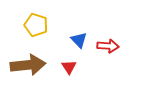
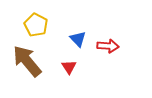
yellow pentagon: rotated 10 degrees clockwise
blue triangle: moved 1 px left, 1 px up
brown arrow: moved 1 px left, 4 px up; rotated 124 degrees counterclockwise
